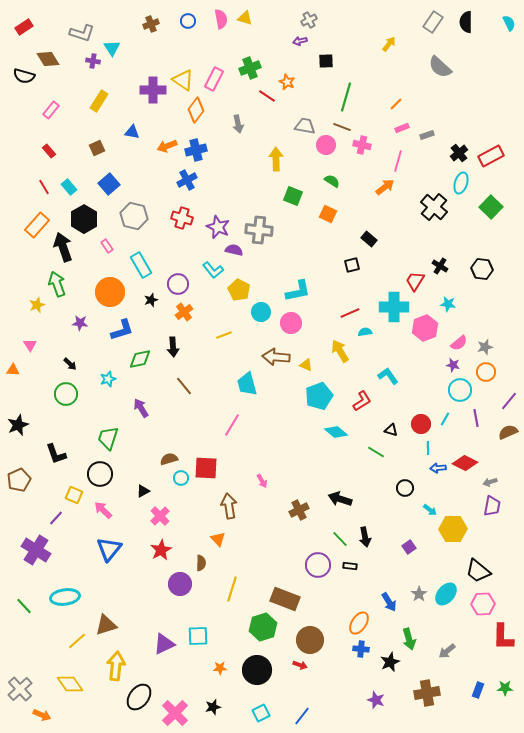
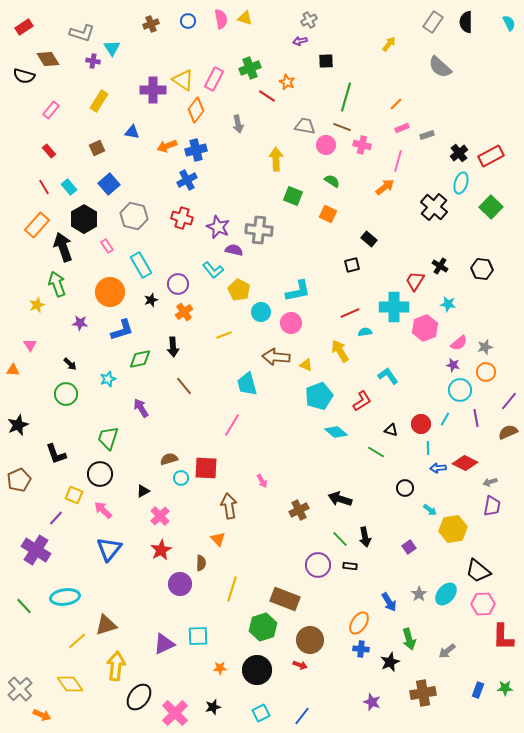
yellow hexagon at (453, 529): rotated 8 degrees counterclockwise
brown cross at (427, 693): moved 4 px left
purple star at (376, 700): moved 4 px left, 2 px down
